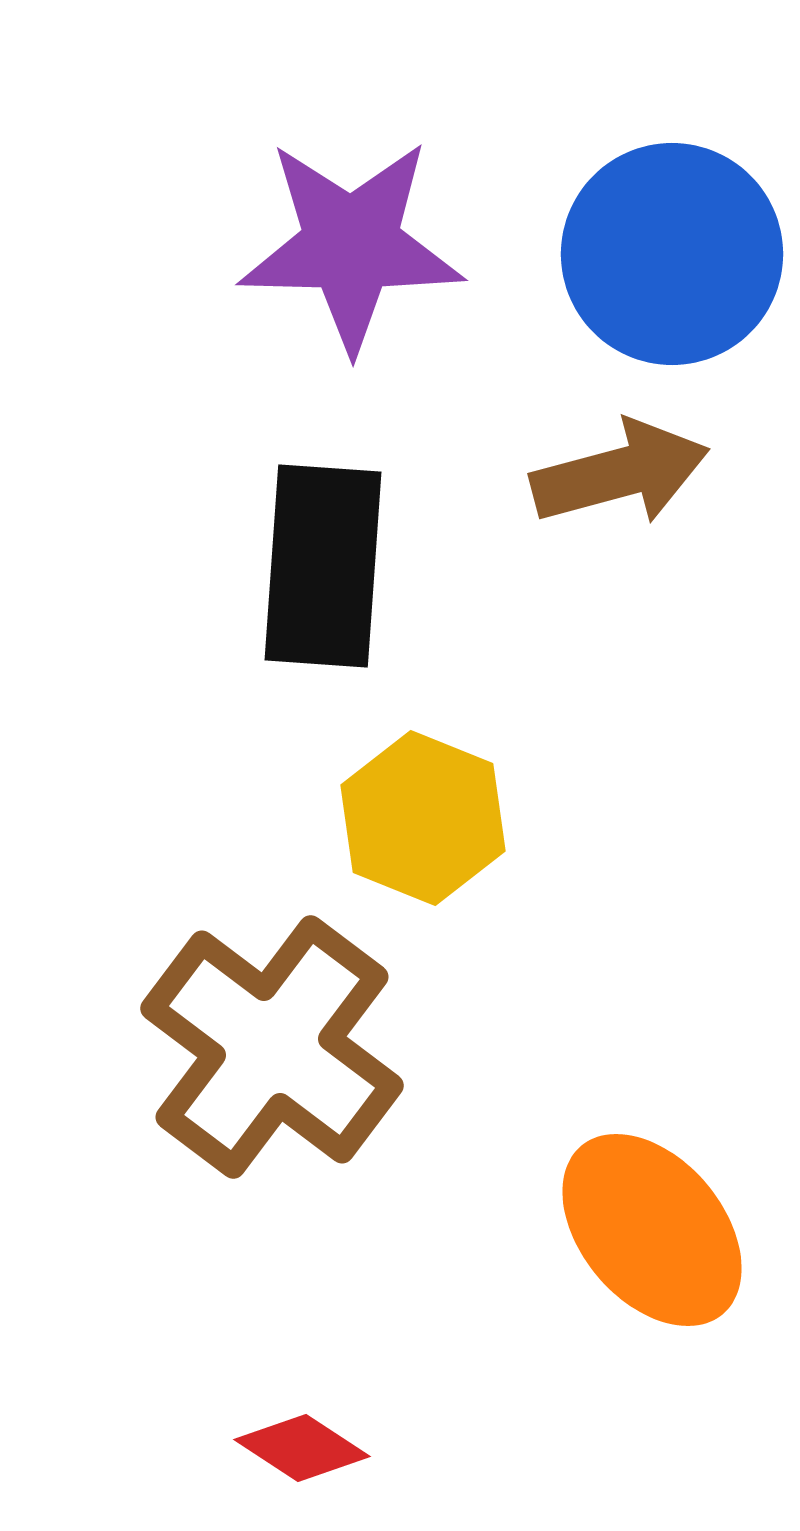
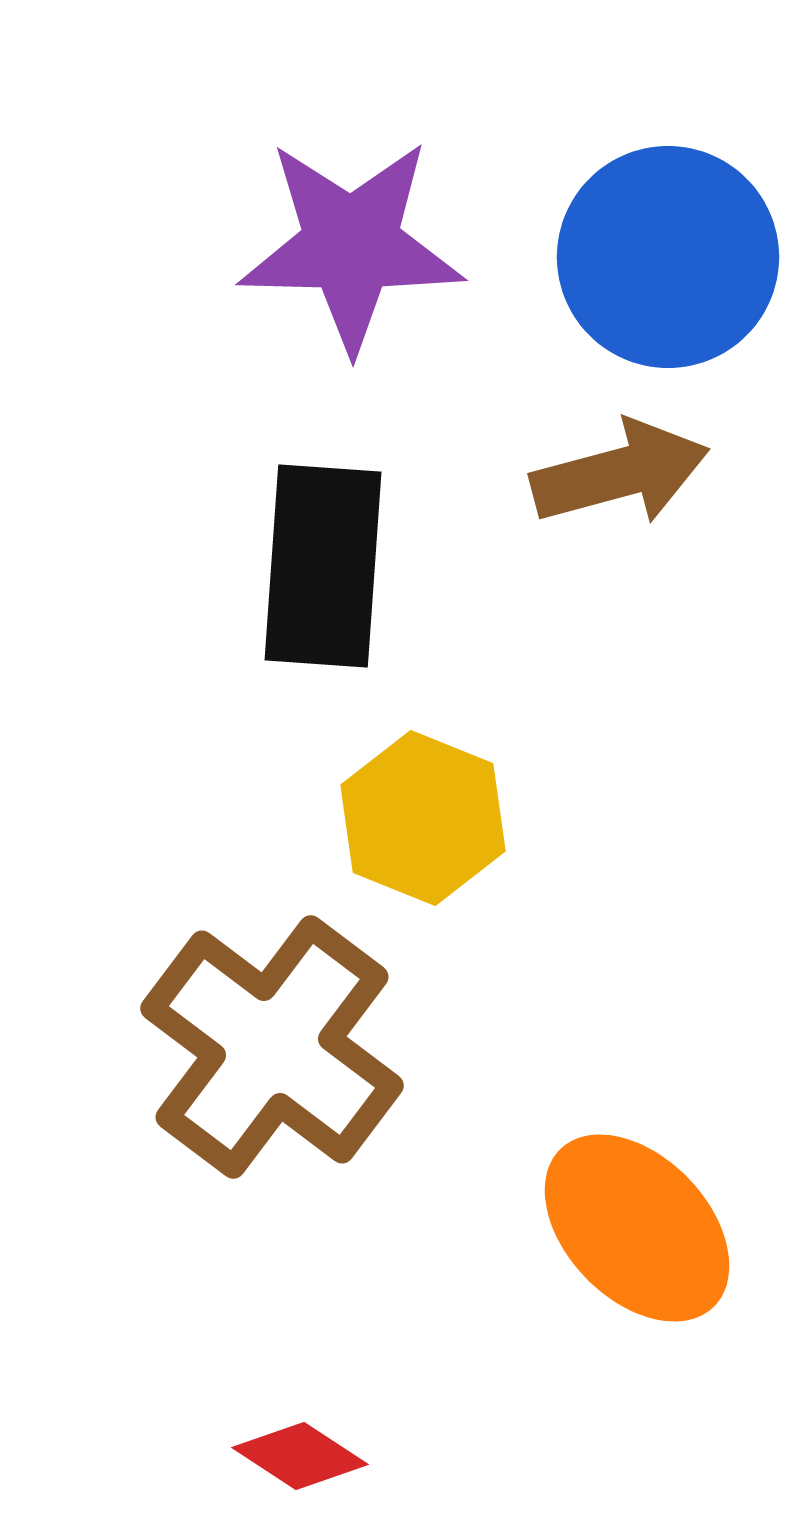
blue circle: moved 4 px left, 3 px down
orange ellipse: moved 15 px left, 2 px up; rotated 4 degrees counterclockwise
red diamond: moved 2 px left, 8 px down
